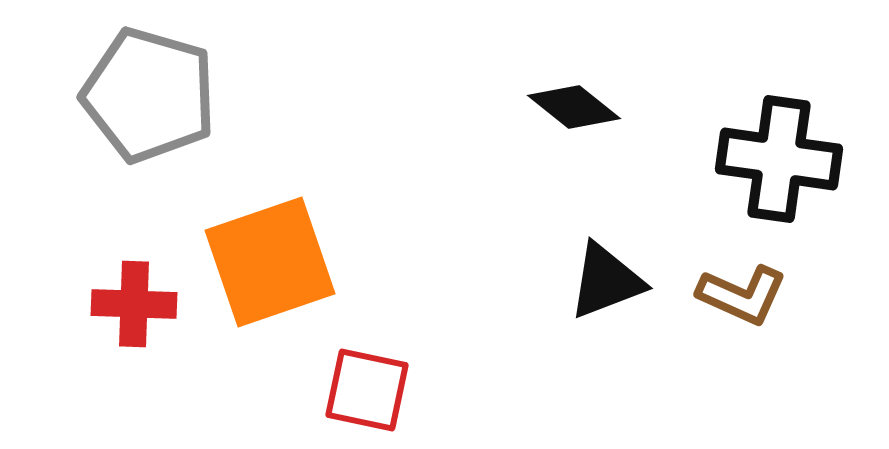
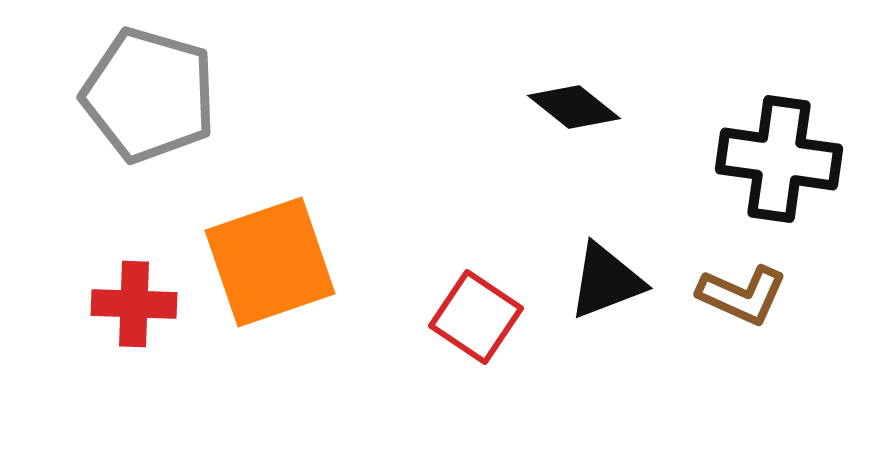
red square: moved 109 px right, 73 px up; rotated 22 degrees clockwise
